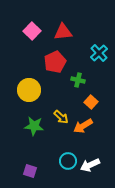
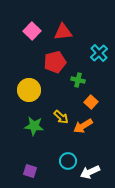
red pentagon: rotated 10 degrees clockwise
white arrow: moved 7 px down
